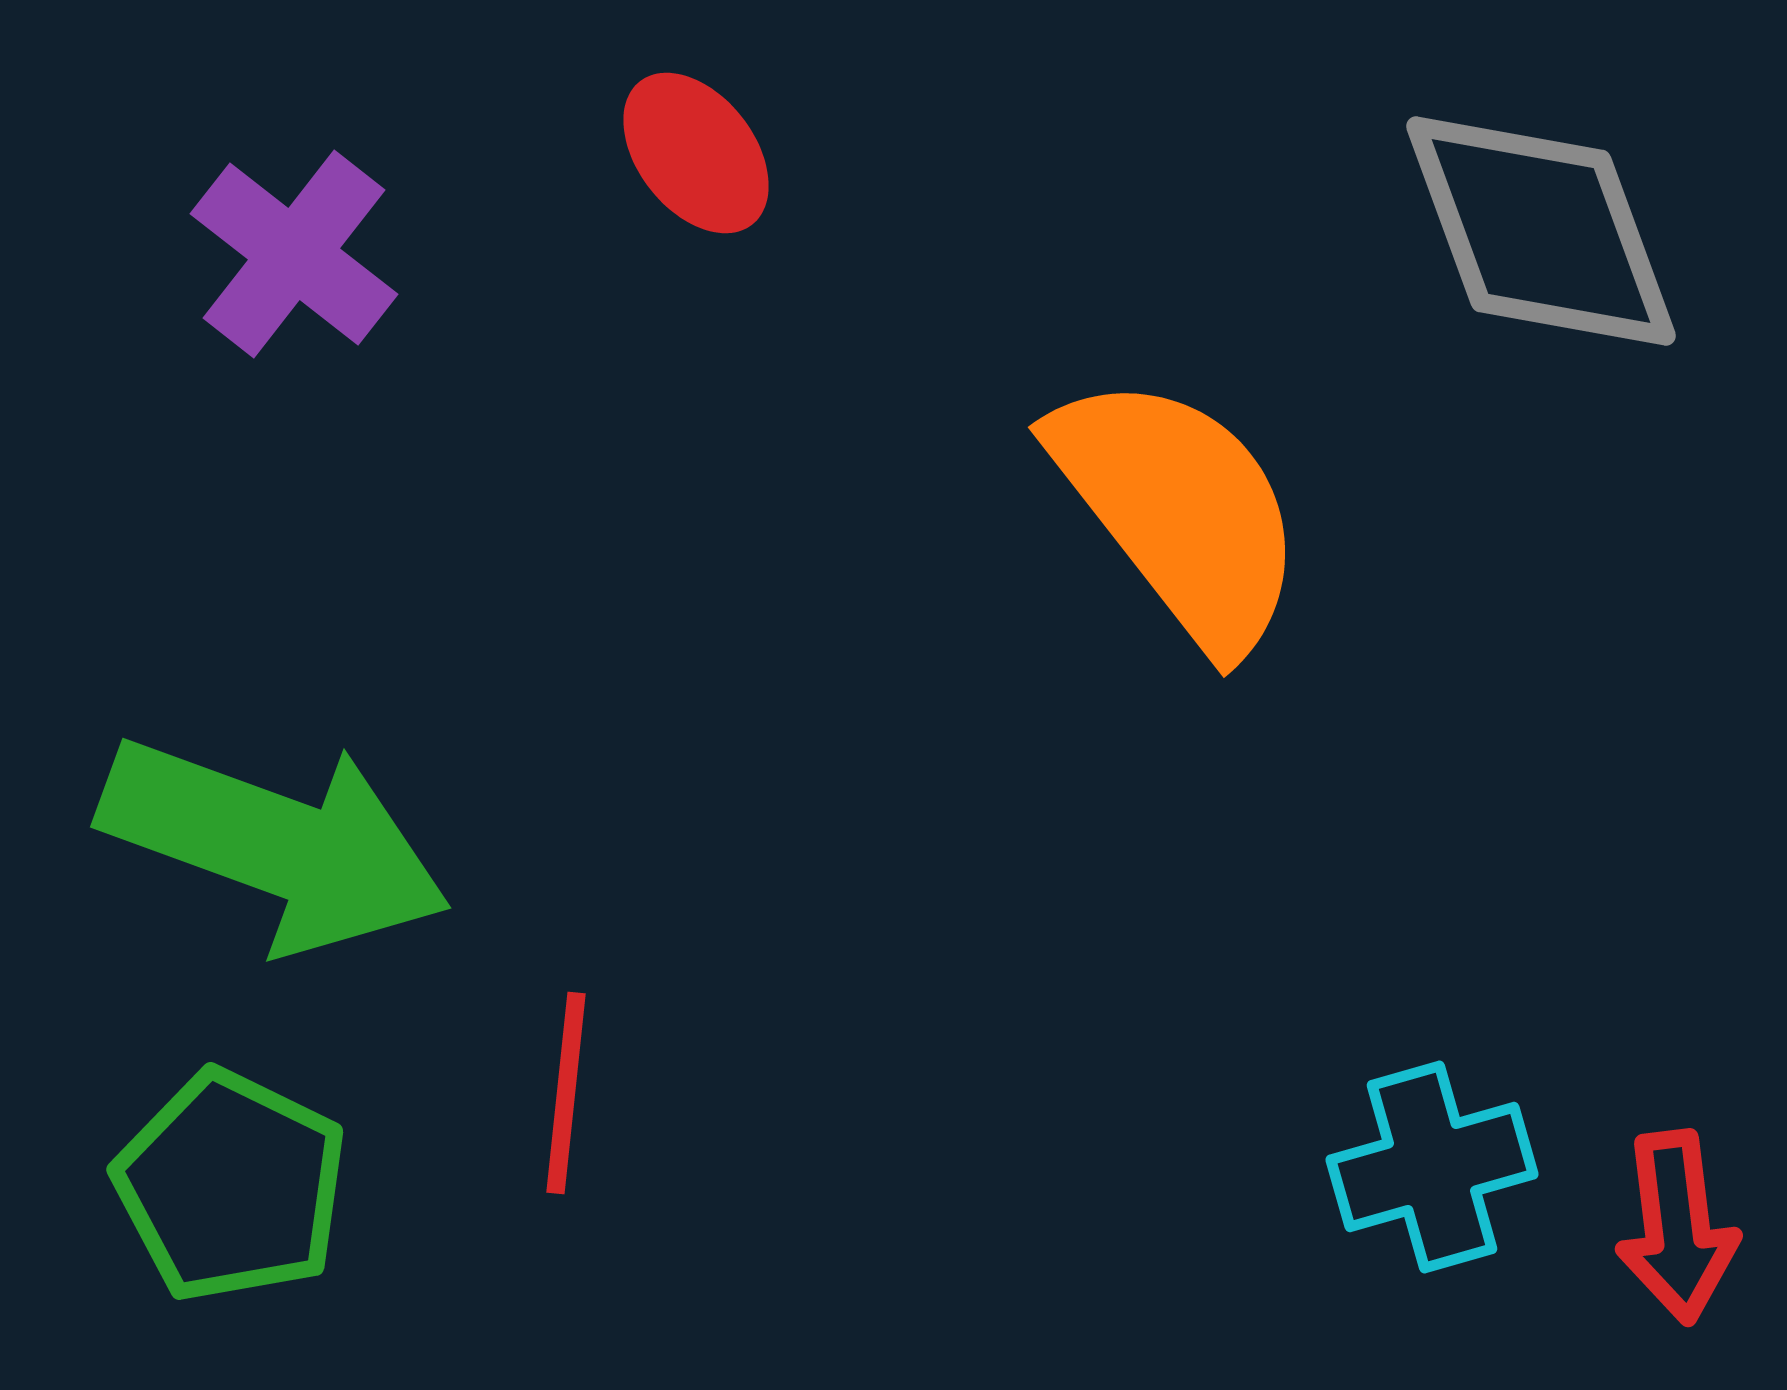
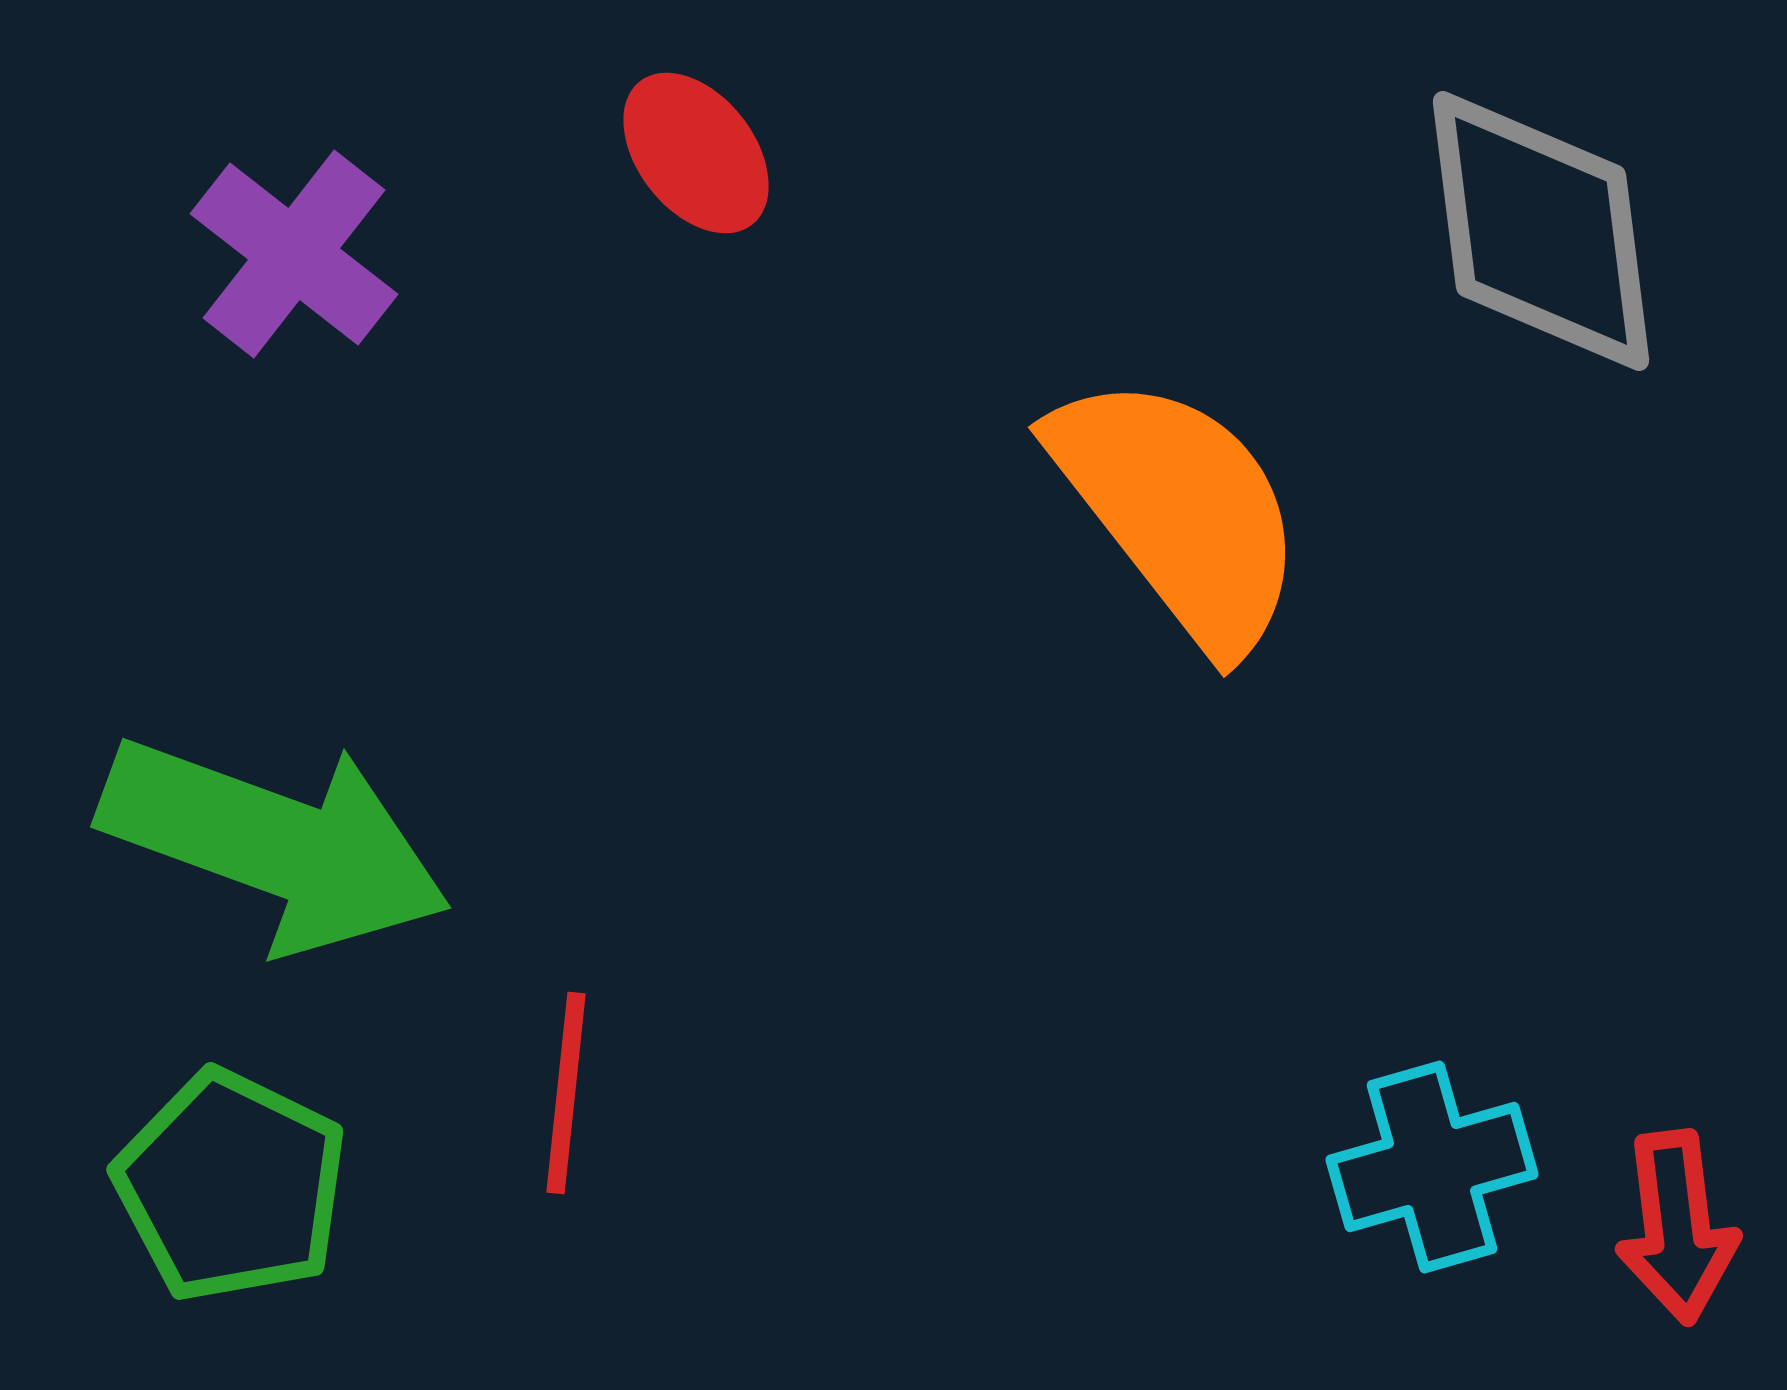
gray diamond: rotated 13 degrees clockwise
